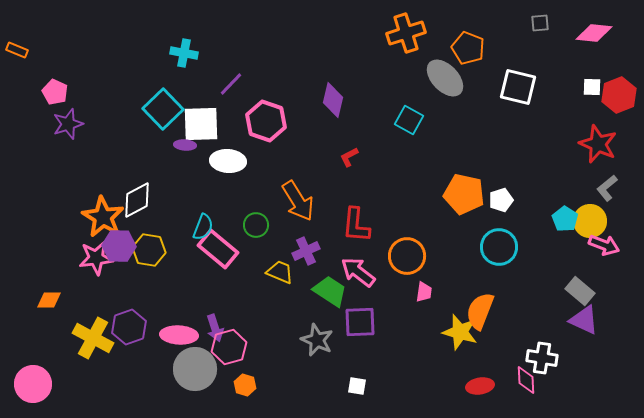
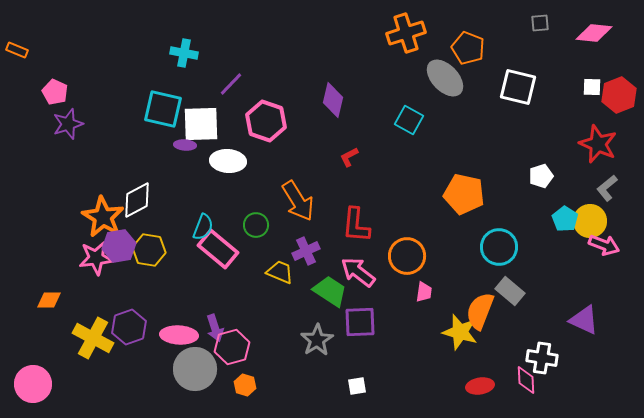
cyan square at (163, 109): rotated 33 degrees counterclockwise
white pentagon at (501, 200): moved 40 px right, 24 px up
purple hexagon at (119, 246): rotated 12 degrees counterclockwise
gray rectangle at (580, 291): moved 70 px left
gray star at (317, 340): rotated 16 degrees clockwise
pink hexagon at (229, 347): moved 3 px right
white square at (357, 386): rotated 18 degrees counterclockwise
